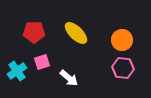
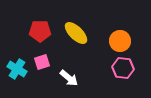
red pentagon: moved 6 px right, 1 px up
orange circle: moved 2 px left, 1 px down
cyan cross: moved 2 px up; rotated 24 degrees counterclockwise
